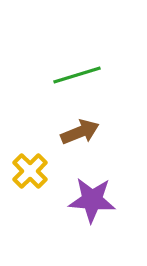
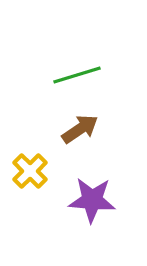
brown arrow: moved 3 px up; rotated 12 degrees counterclockwise
